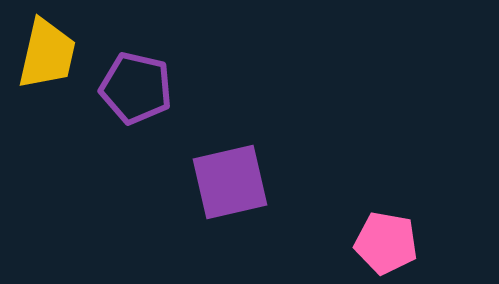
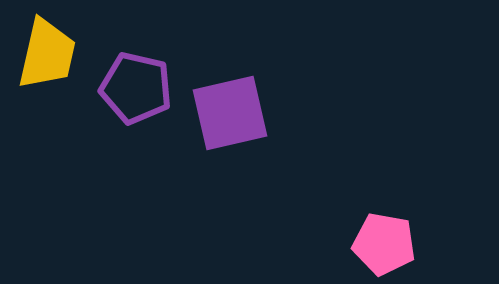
purple square: moved 69 px up
pink pentagon: moved 2 px left, 1 px down
